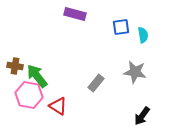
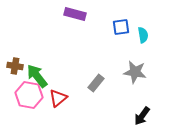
red triangle: moved 8 px up; rotated 48 degrees clockwise
